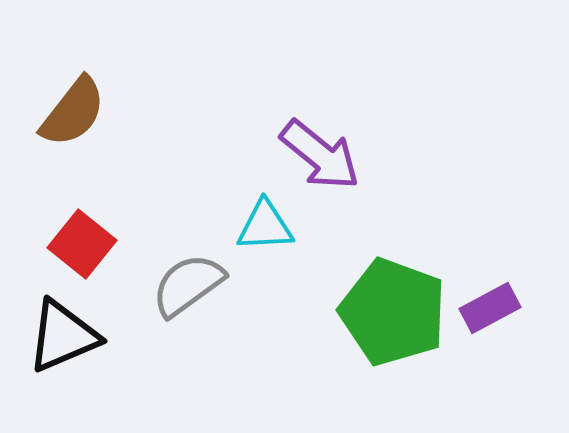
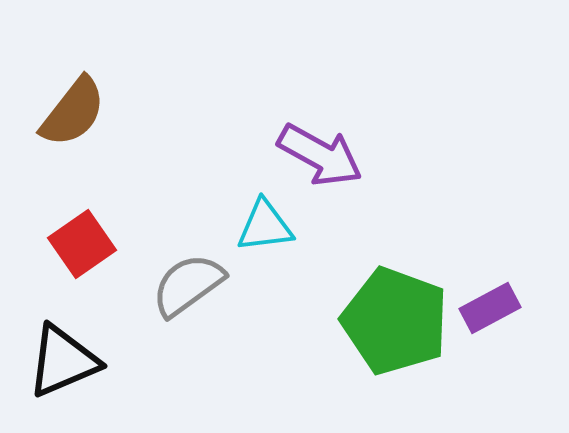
purple arrow: rotated 10 degrees counterclockwise
cyan triangle: rotated 4 degrees counterclockwise
red square: rotated 16 degrees clockwise
green pentagon: moved 2 px right, 9 px down
black triangle: moved 25 px down
